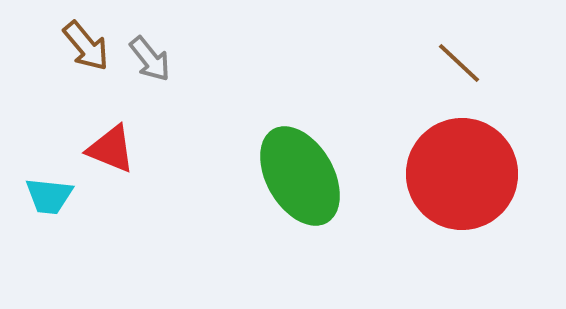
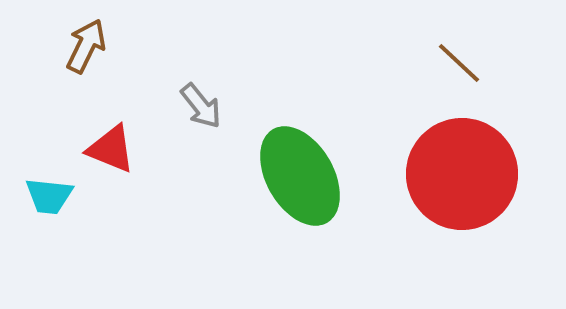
brown arrow: rotated 114 degrees counterclockwise
gray arrow: moved 51 px right, 47 px down
